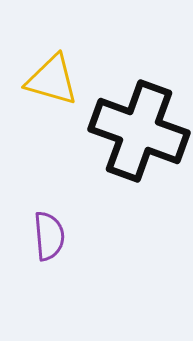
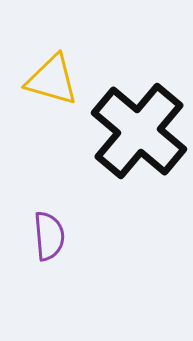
black cross: rotated 20 degrees clockwise
